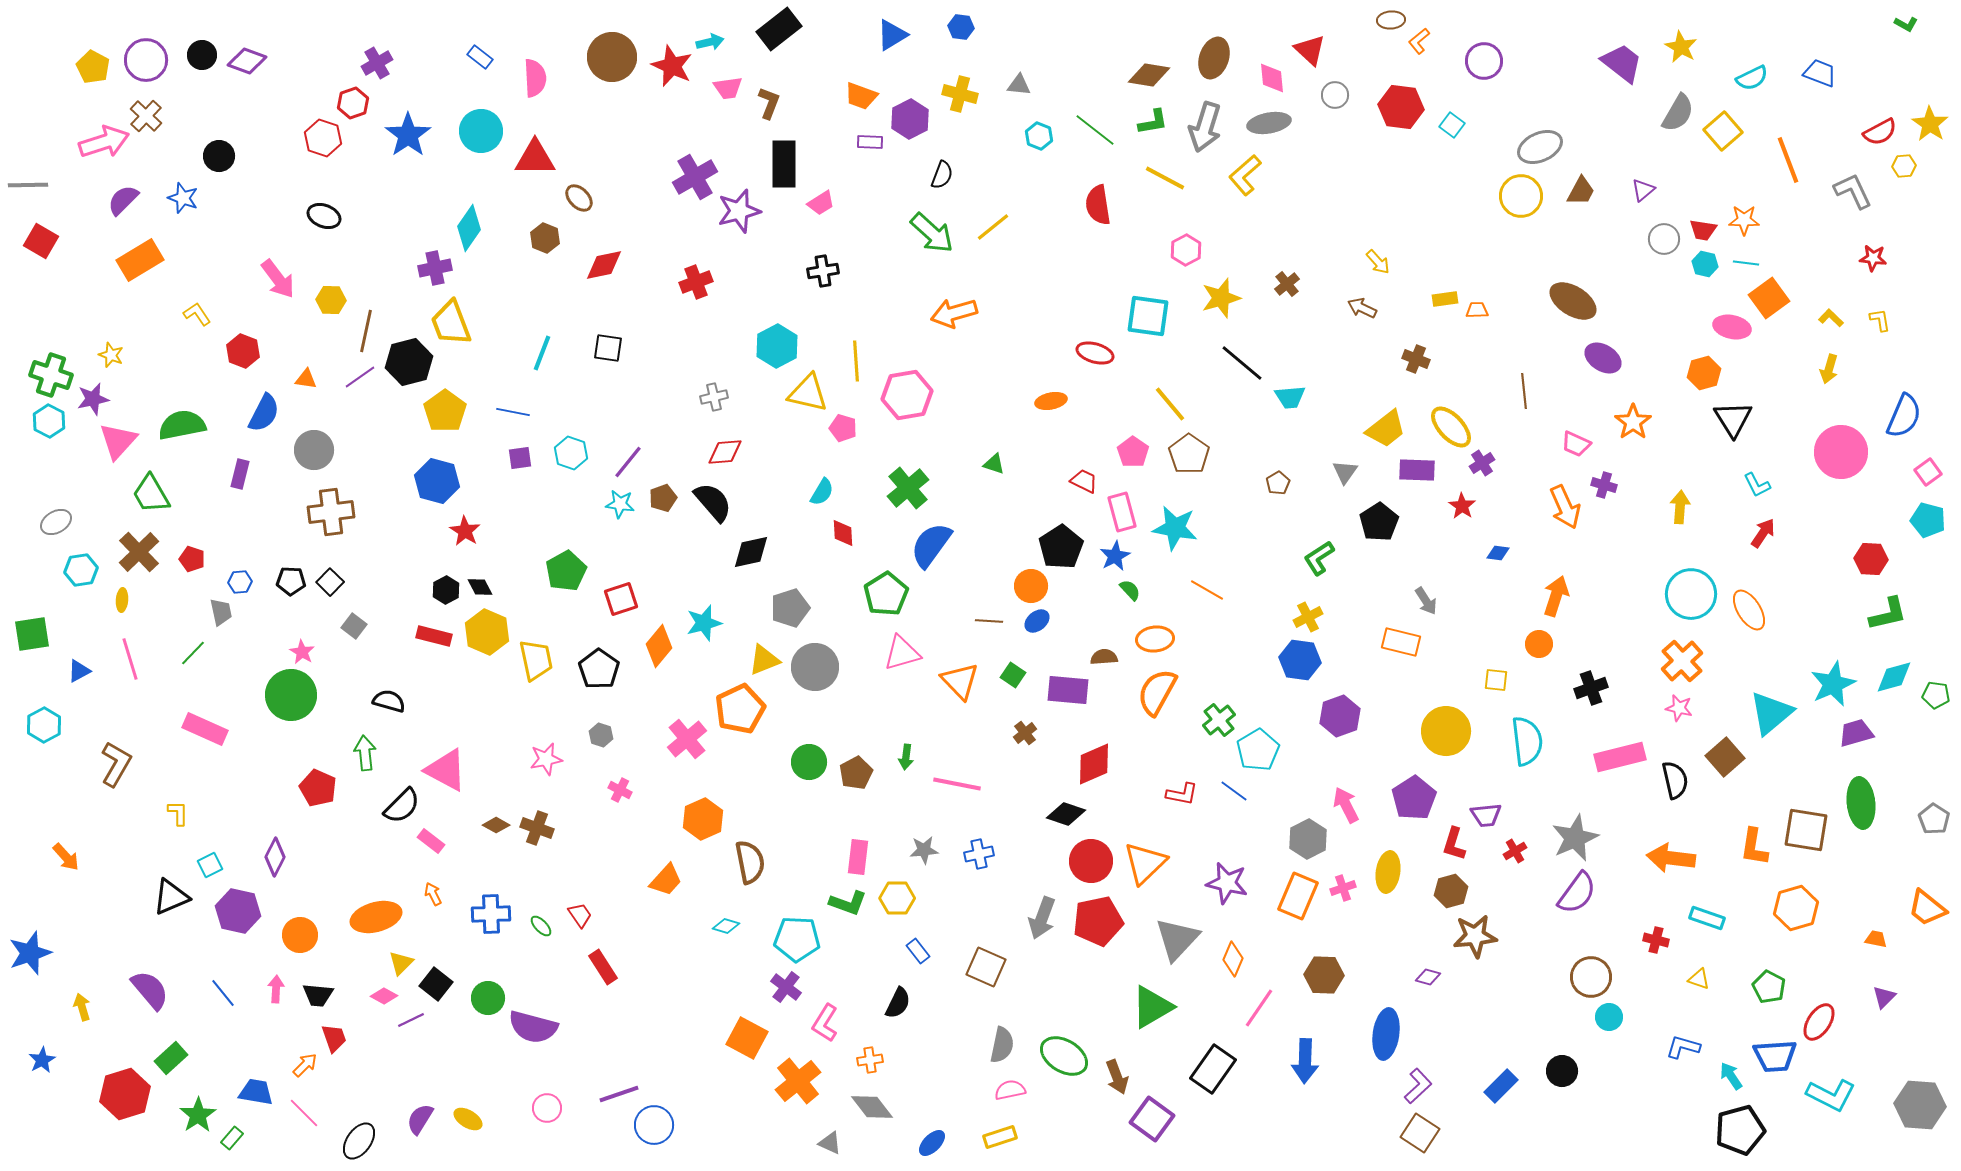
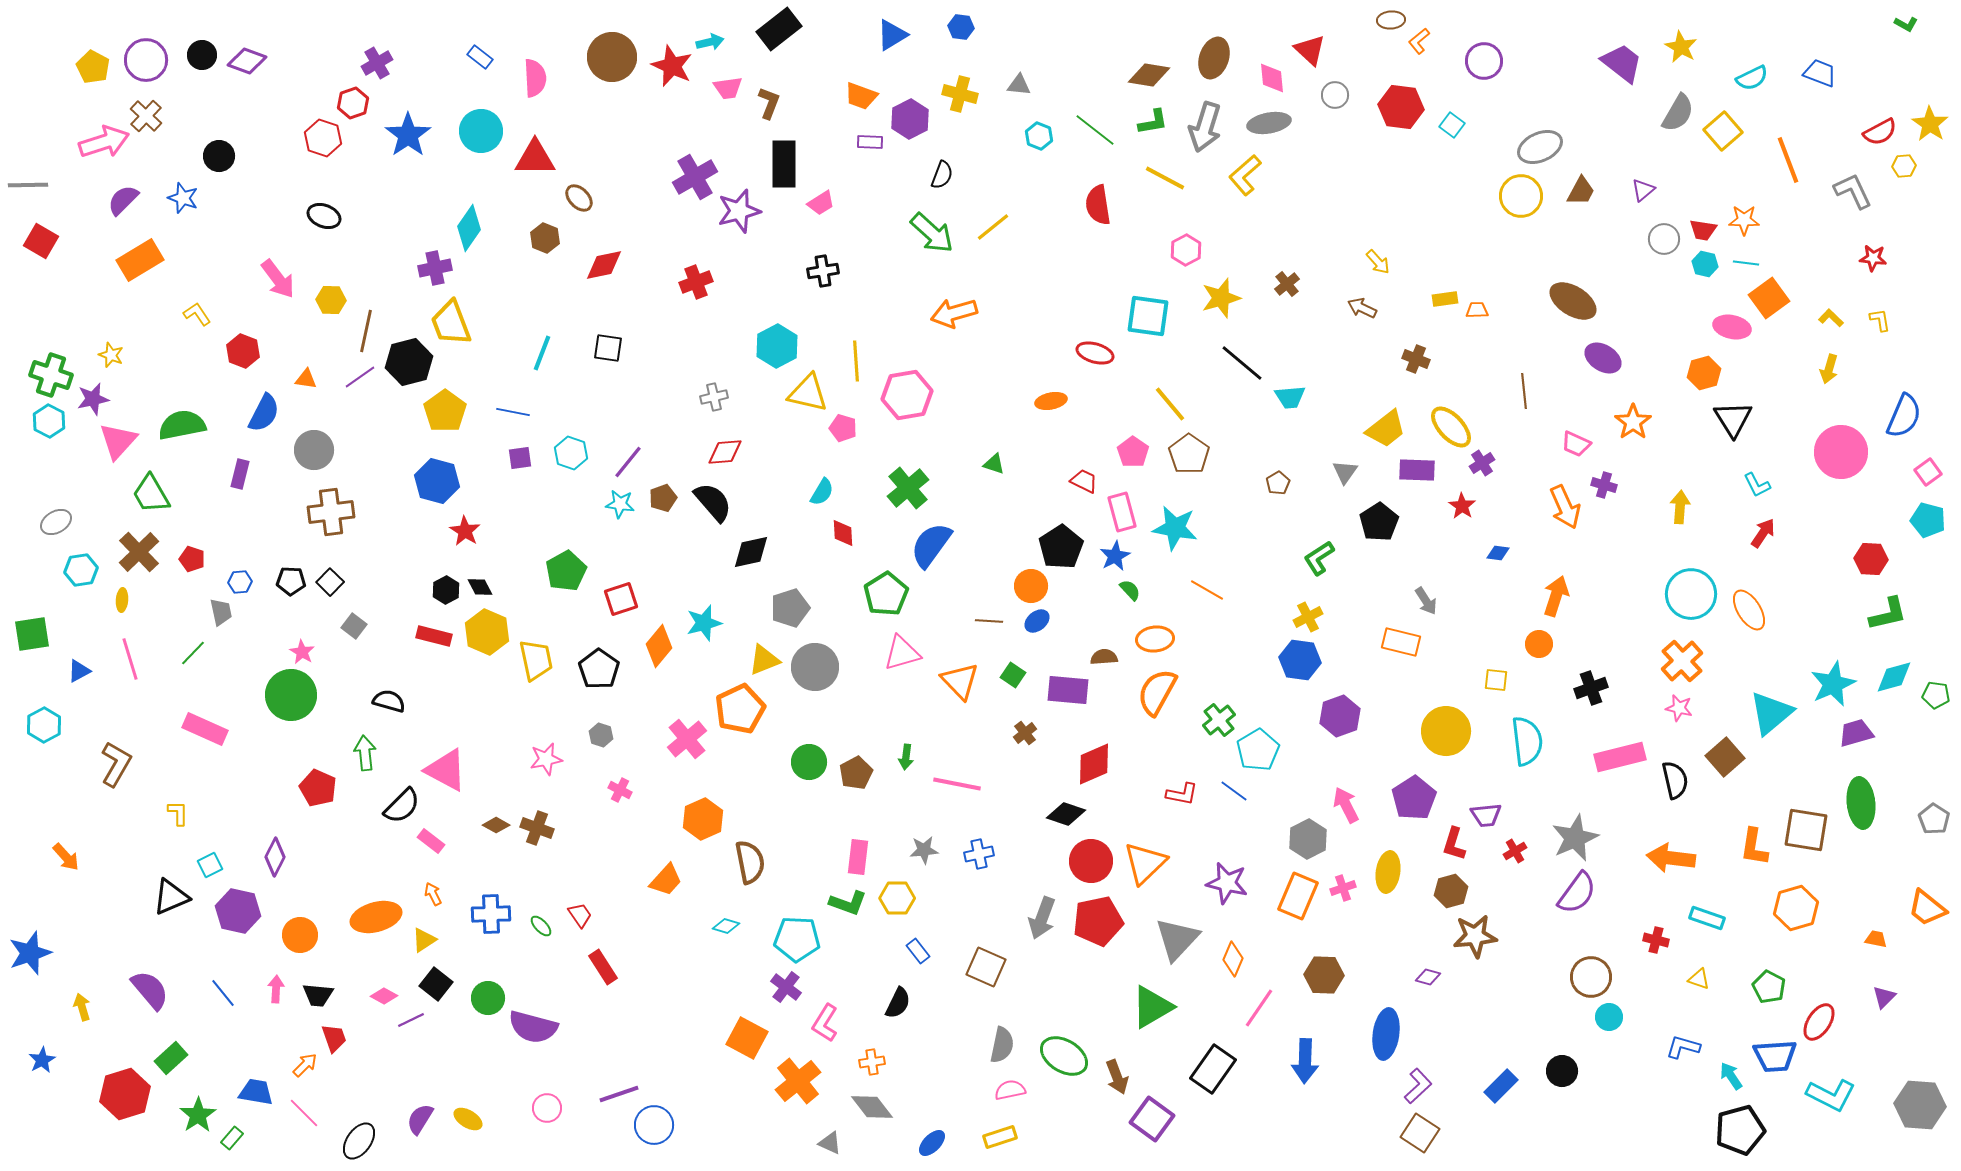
yellow triangle at (401, 963): moved 23 px right, 23 px up; rotated 12 degrees clockwise
orange cross at (870, 1060): moved 2 px right, 2 px down
